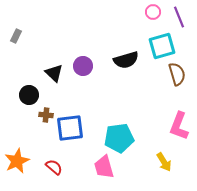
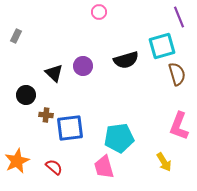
pink circle: moved 54 px left
black circle: moved 3 px left
